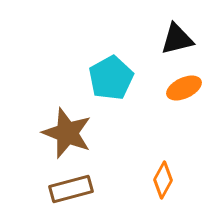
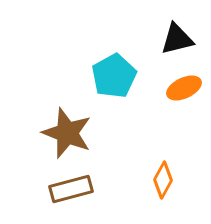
cyan pentagon: moved 3 px right, 2 px up
